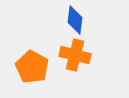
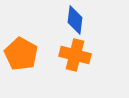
orange pentagon: moved 11 px left, 13 px up
